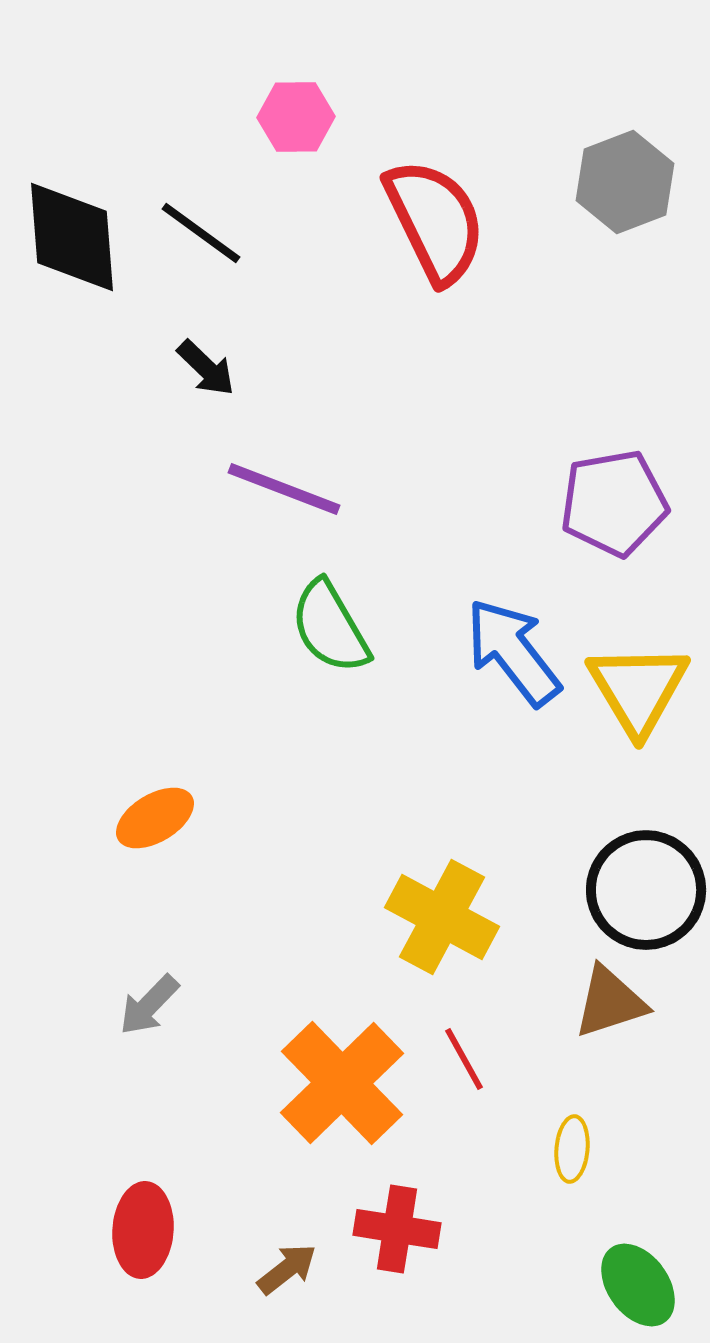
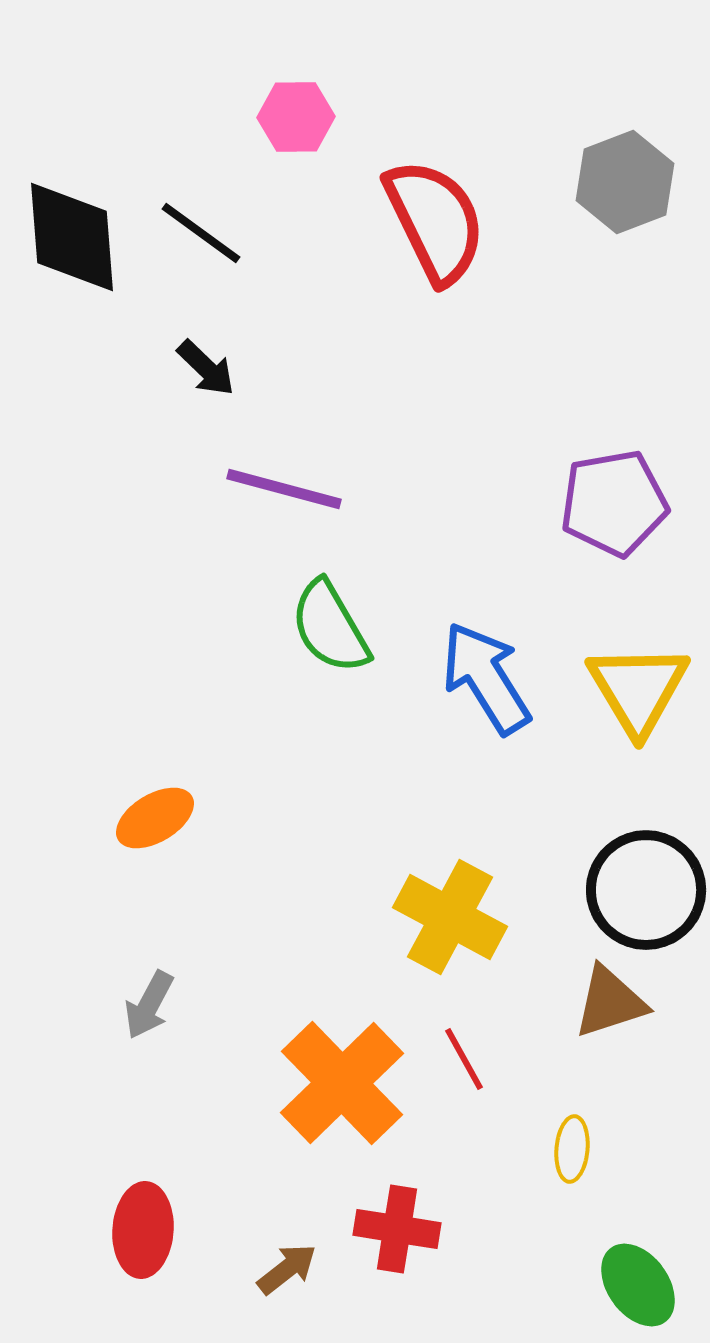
purple line: rotated 6 degrees counterclockwise
blue arrow: moved 27 px left, 26 px down; rotated 6 degrees clockwise
yellow cross: moved 8 px right
gray arrow: rotated 16 degrees counterclockwise
